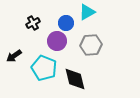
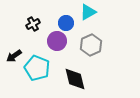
cyan triangle: moved 1 px right
black cross: moved 1 px down
gray hexagon: rotated 20 degrees counterclockwise
cyan pentagon: moved 7 px left
